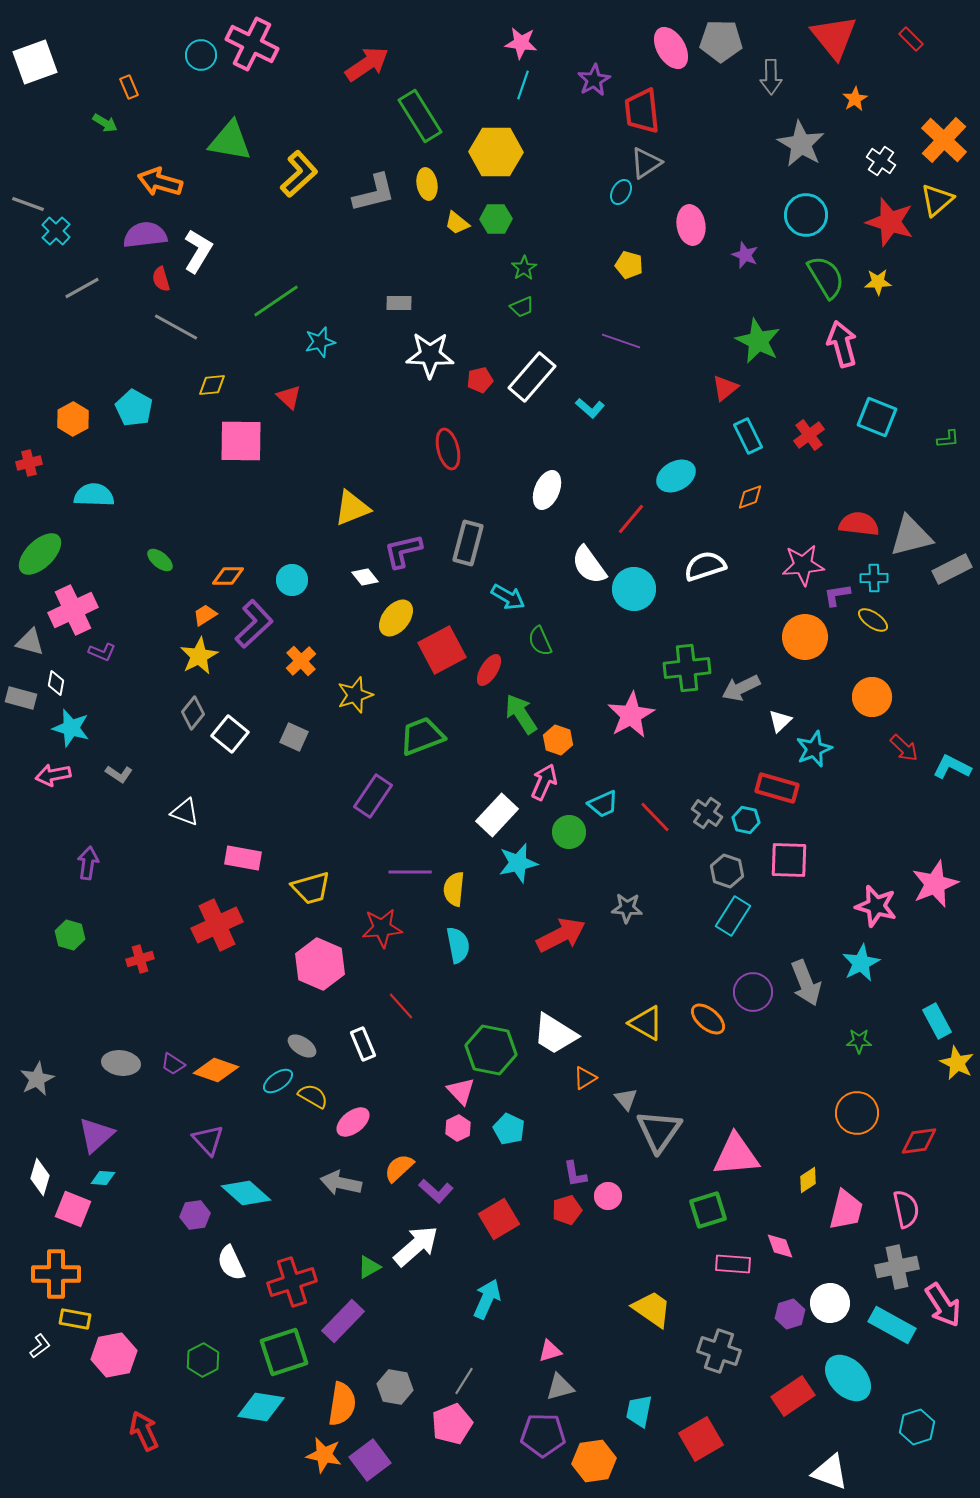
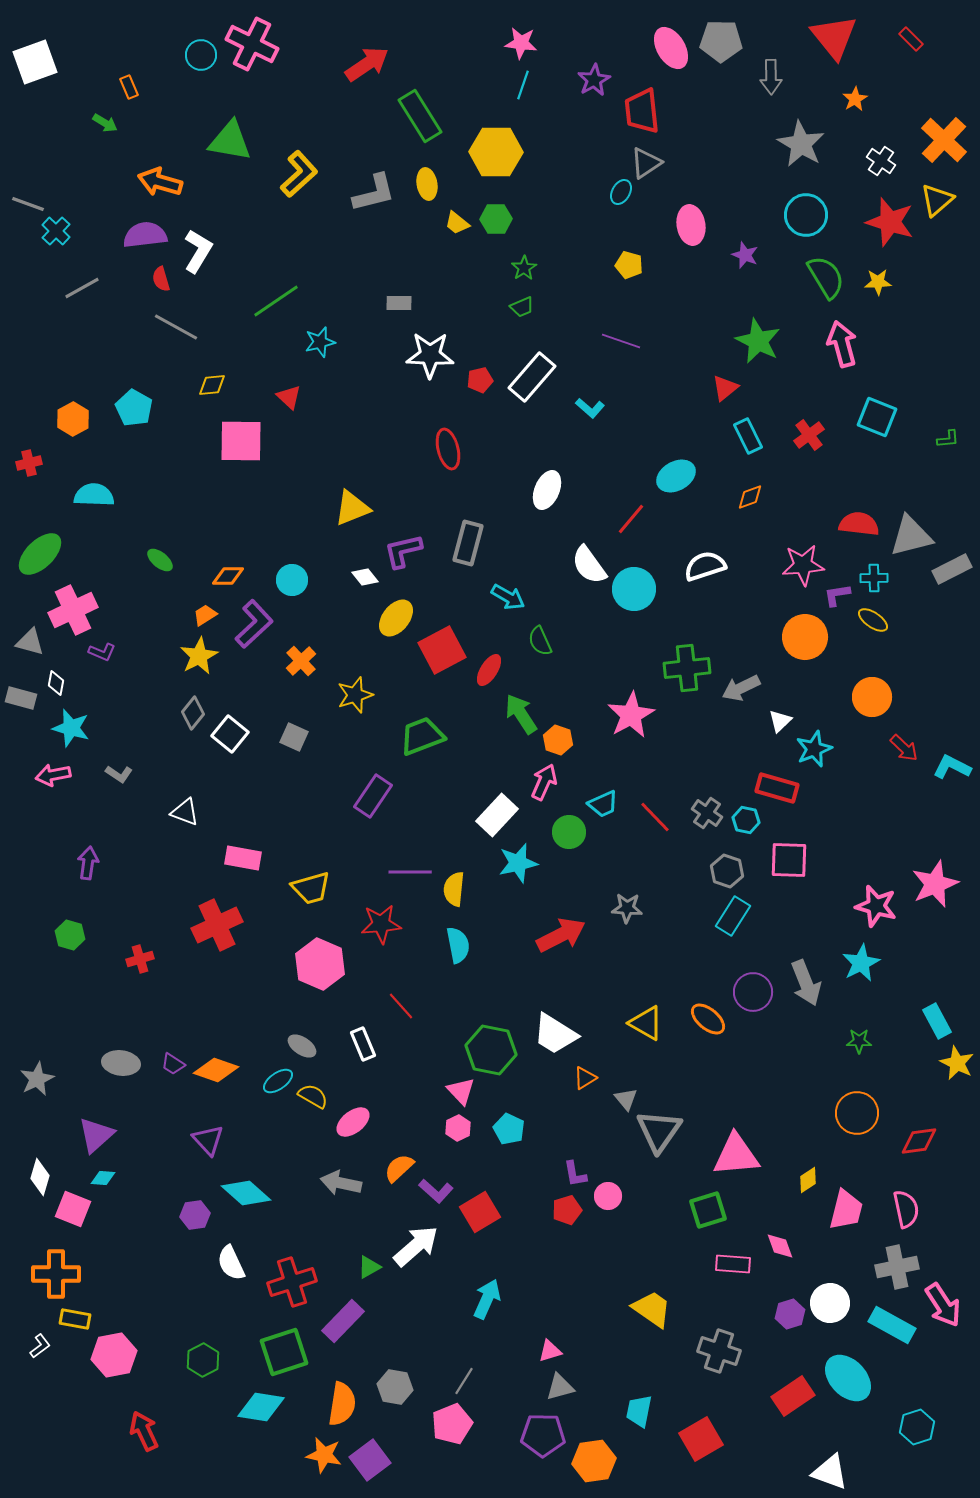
red star at (382, 928): moved 1 px left, 4 px up
red square at (499, 1219): moved 19 px left, 7 px up
